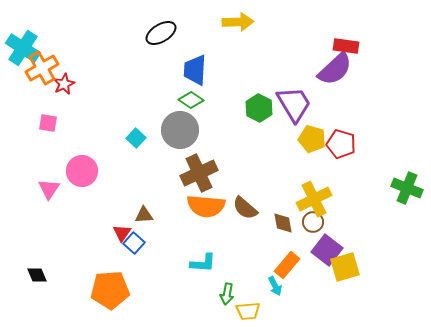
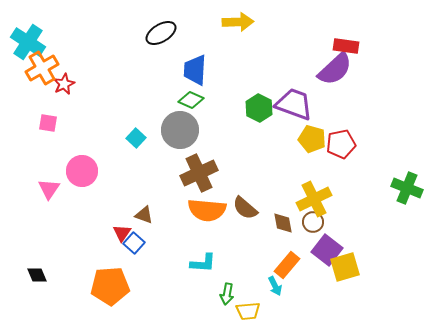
cyan cross: moved 5 px right, 6 px up
green diamond: rotated 10 degrees counterclockwise
purple trapezoid: rotated 39 degrees counterclockwise
red pentagon: rotated 28 degrees counterclockwise
orange semicircle: moved 1 px right, 4 px down
brown triangle: rotated 24 degrees clockwise
orange pentagon: moved 4 px up
